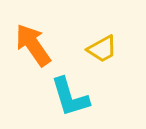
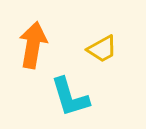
orange arrow: rotated 45 degrees clockwise
